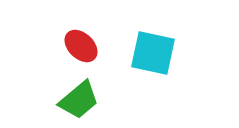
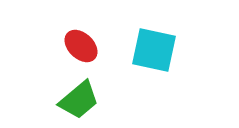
cyan square: moved 1 px right, 3 px up
